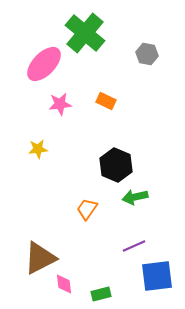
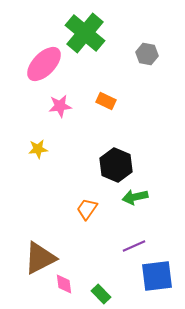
pink star: moved 2 px down
green rectangle: rotated 60 degrees clockwise
